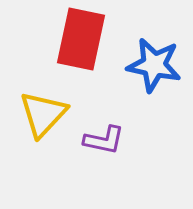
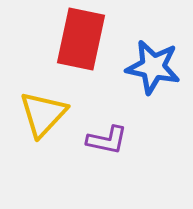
blue star: moved 1 px left, 2 px down
purple L-shape: moved 3 px right
